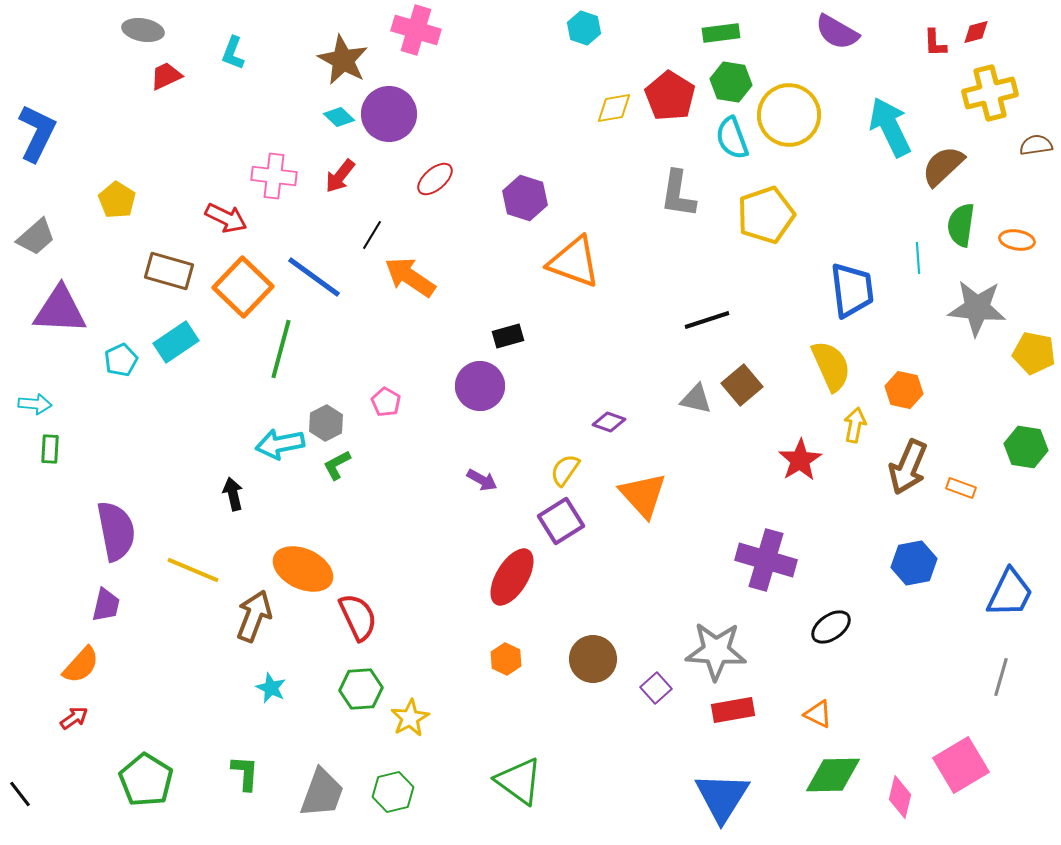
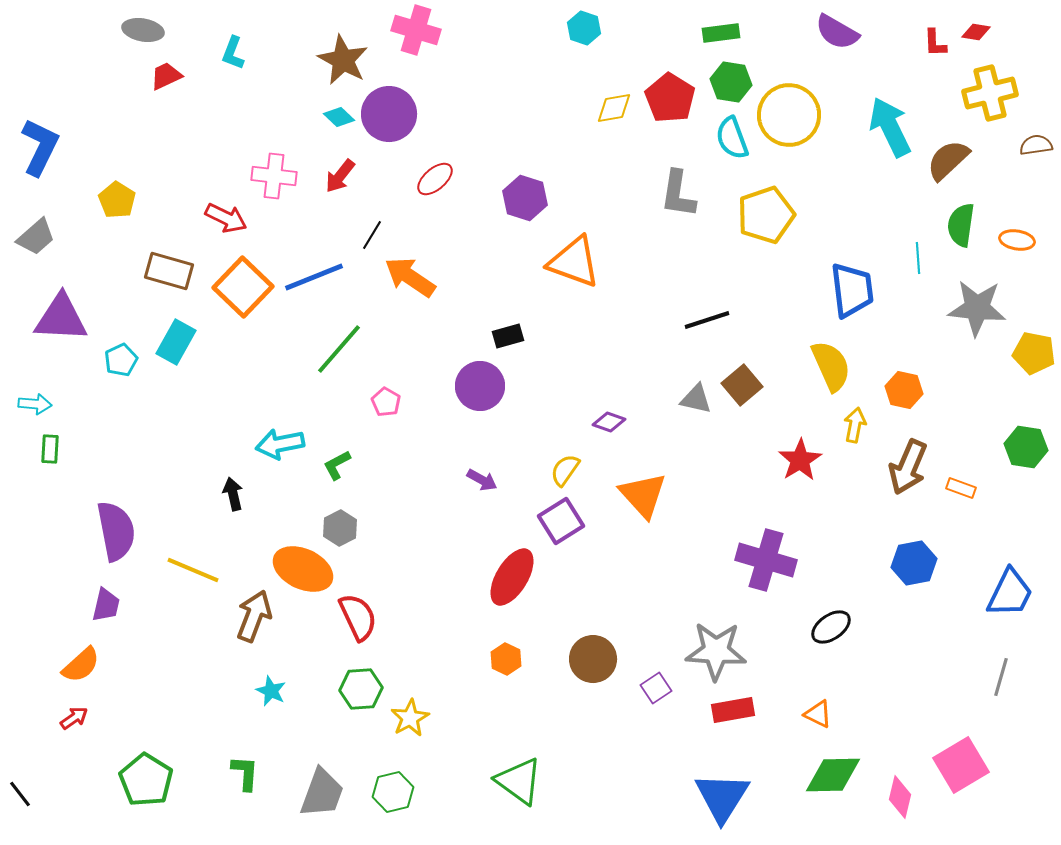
red diamond at (976, 32): rotated 24 degrees clockwise
red pentagon at (670, 96): moved 2 px down
blue L-shape at (37, 133): moved 3 px right, 14 px down
brown semicircle at (943, 166): moved 5 px right, 6 px up
blue line at (314, 277): rotated 58 degrees counterclockwise
purple triangle at (60, 310): moved 1 px right, 8 px down
cyan rectangle at (176, 342): rotated 27 degrees counterclockwise
green line at (281, 349): moved 58 px right; rotated 26 degrees clockwise
gray hexagon at (326, 423): moved 14 px right, 105 px down
orange semicircle at (81, 665): rotated 6 degrees clockwise
cyan star at (271, 688): moved 3 px down
purple square at (656, 688): rotated 8 degrees clockwise
